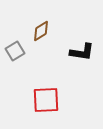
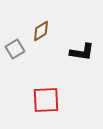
gray square: moved 2 px up
